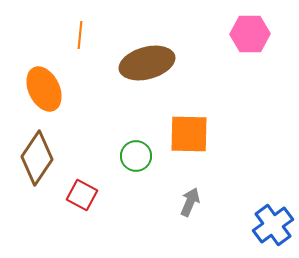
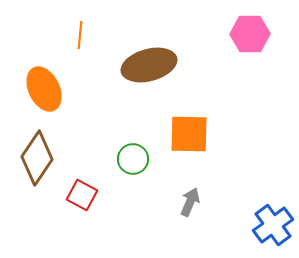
brown ellipse: moved 2 px right, 2 px down
green circle: moved 3 px left, 3 px down
